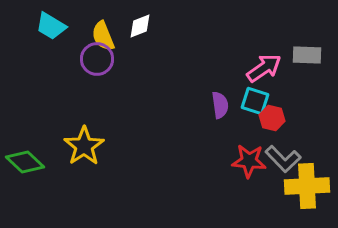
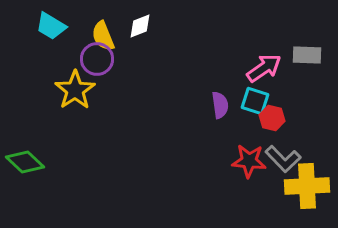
yellow star: moved 9 px left, 56 px up
